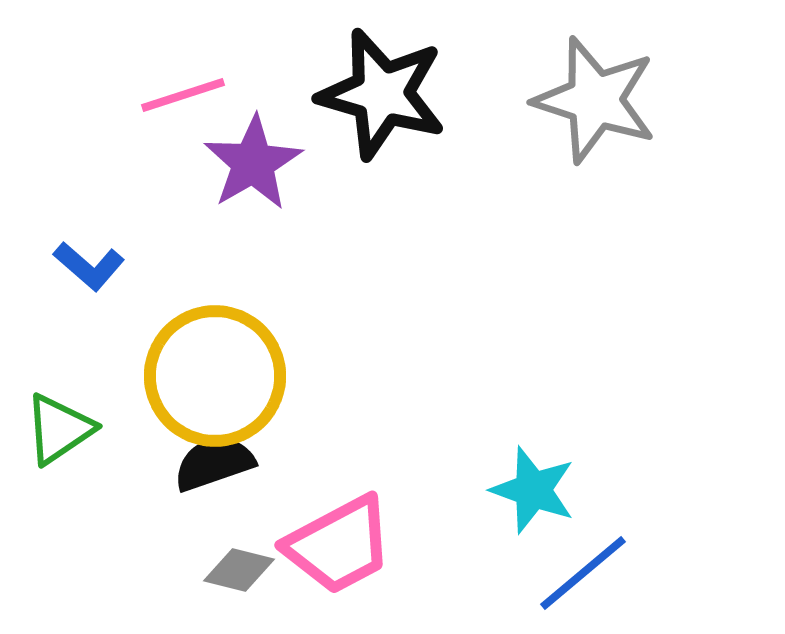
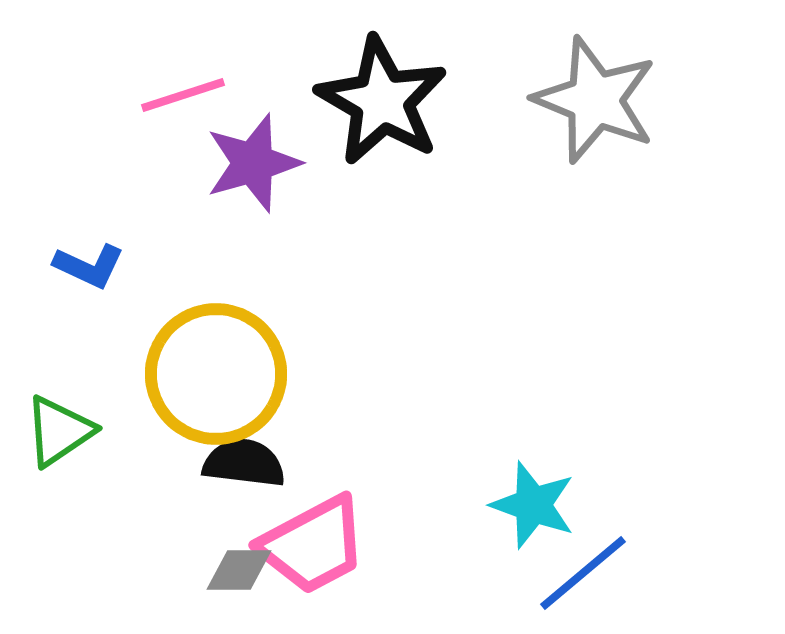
black star: moved 7 px down; rotated 14 degrees clockwise
gray star: rotated 4 degrees clockwise
purple star: rotated 14 degrees clockwise
blue L-shape: rotated 16 degrees counterclockwise
yellow circle: moved 1 px right, 2 px up
green triangle: moved 2 px down
black semicircle: moved 30 px right; rotated 26 degrees clockwise
cyan star: moved 15 px down
pink trapezoid: moved 26 px left
gray diamond: rotated 14 degrees counterclockwise
